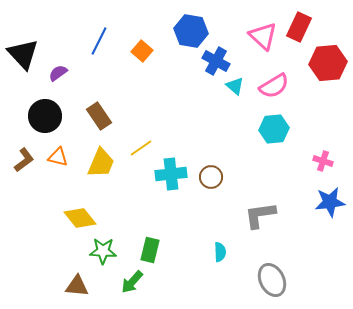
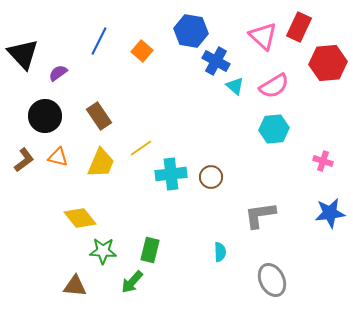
blue star: moved 11 px down
brown triangle: moved 2 px left
